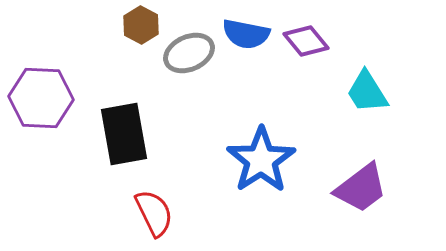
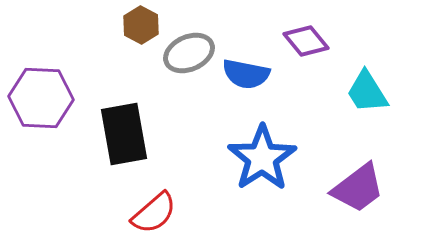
blue semicircle: moved 40 px down
blue star: moved 1 px right, 2 px up
purple trapezoid: moved 3 px left
red semicircle: rotated 75 degrees clockwise
